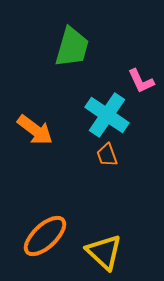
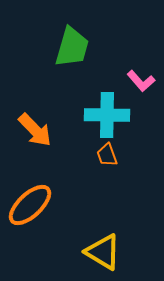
pink L-shape: rotated 16 degrees counterclockwise
cyan cross: rotated 33 degrees counterclockwise
orange arrow: rotated 9 degrees clockwise
orange ellipse: moved 15 px left, 31 px up
yellow triangle: moved 1 px left; rotated 12 degrees counterclockwise
